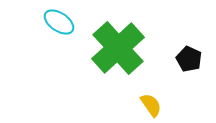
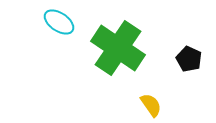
green cross: rotated 14 degrees counterclockwise
